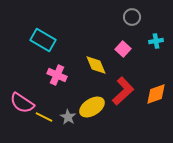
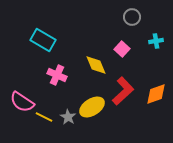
pink square: moved 1 px left
pink semicircle: moved 1 px up
